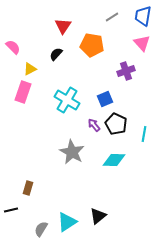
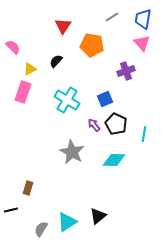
blue trapezoid: moved 3 px down
black semicircle: moved 7 px down
